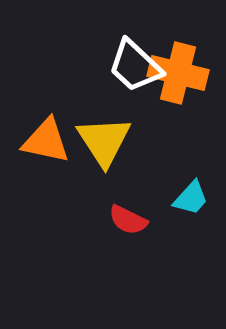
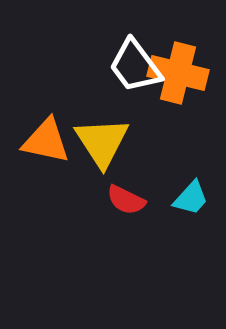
white trapezoid: rotated 10 degrees clockwise
yellow triangle: moved 2 px left, 1 px down
red semicircle: moved 2 px left, 20 px up
